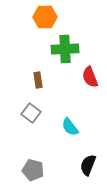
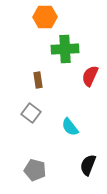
red semicircle: moved 1 px up; rotated 45 degrees clockwise
gray pentagon: moved 2 px right
